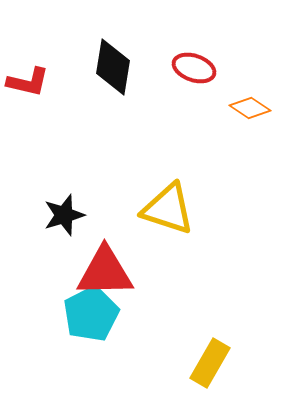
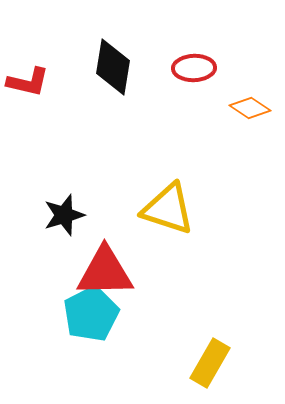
red ellipse: rotated 21 degrees counterclockwise
